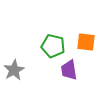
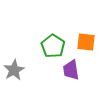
green pentagon: rotated 20 degrees clockwise
purple trapezoid: moved 2 px right
